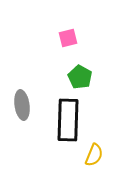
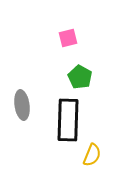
yellow semicircle: moved 2 px left
